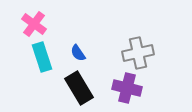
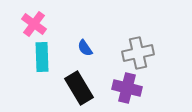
blue semicircle: moved 7 px right, 5 px up
cyan rectangle: rotated 16 degrees clockwise
